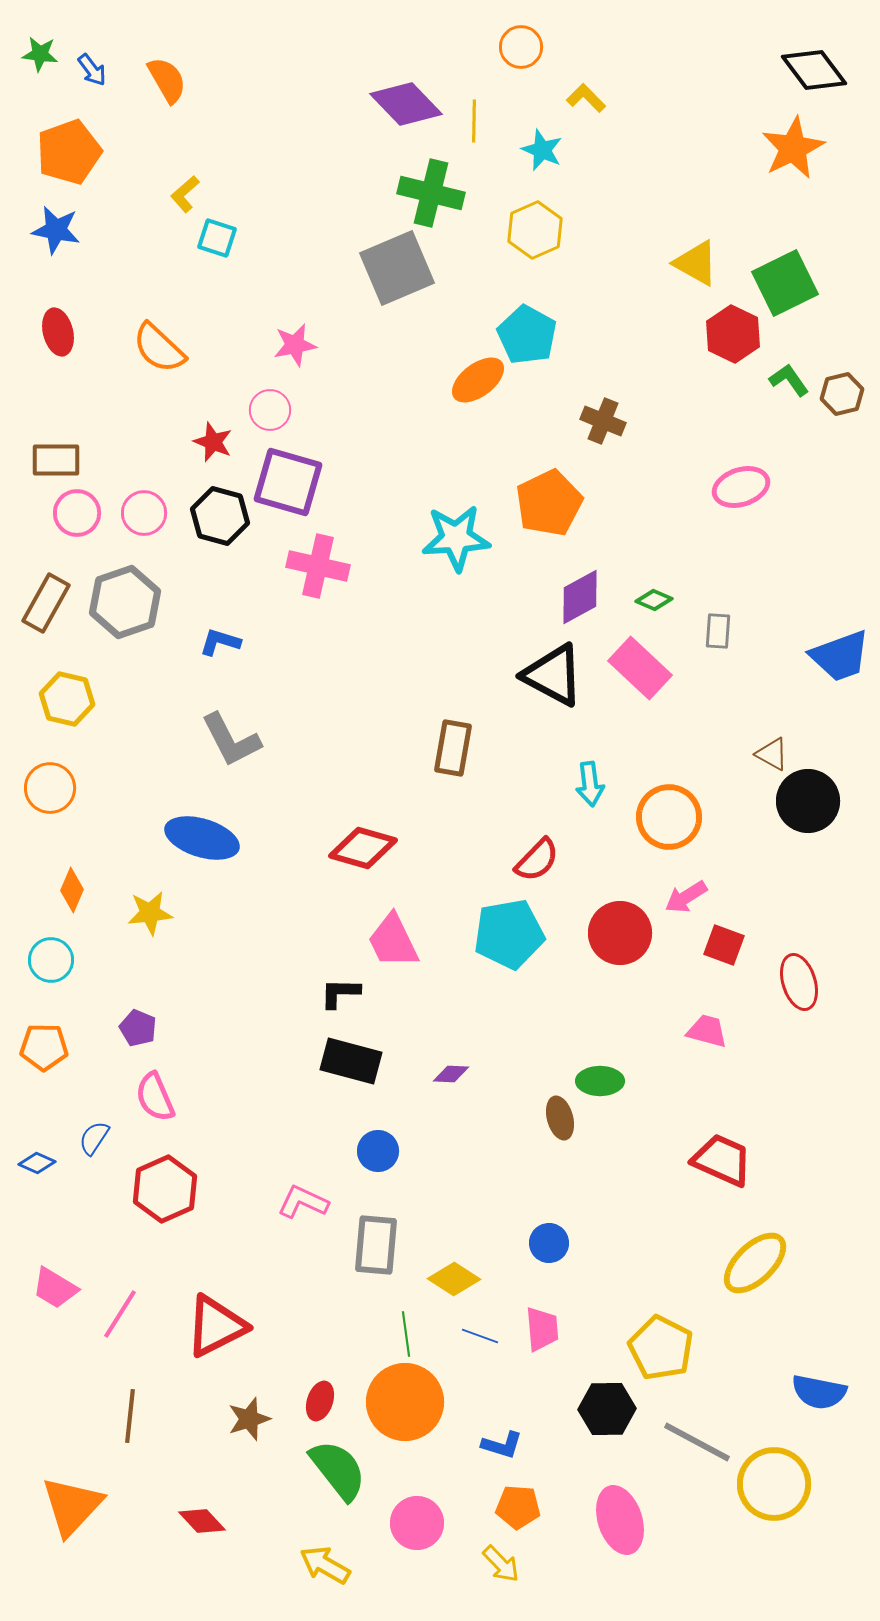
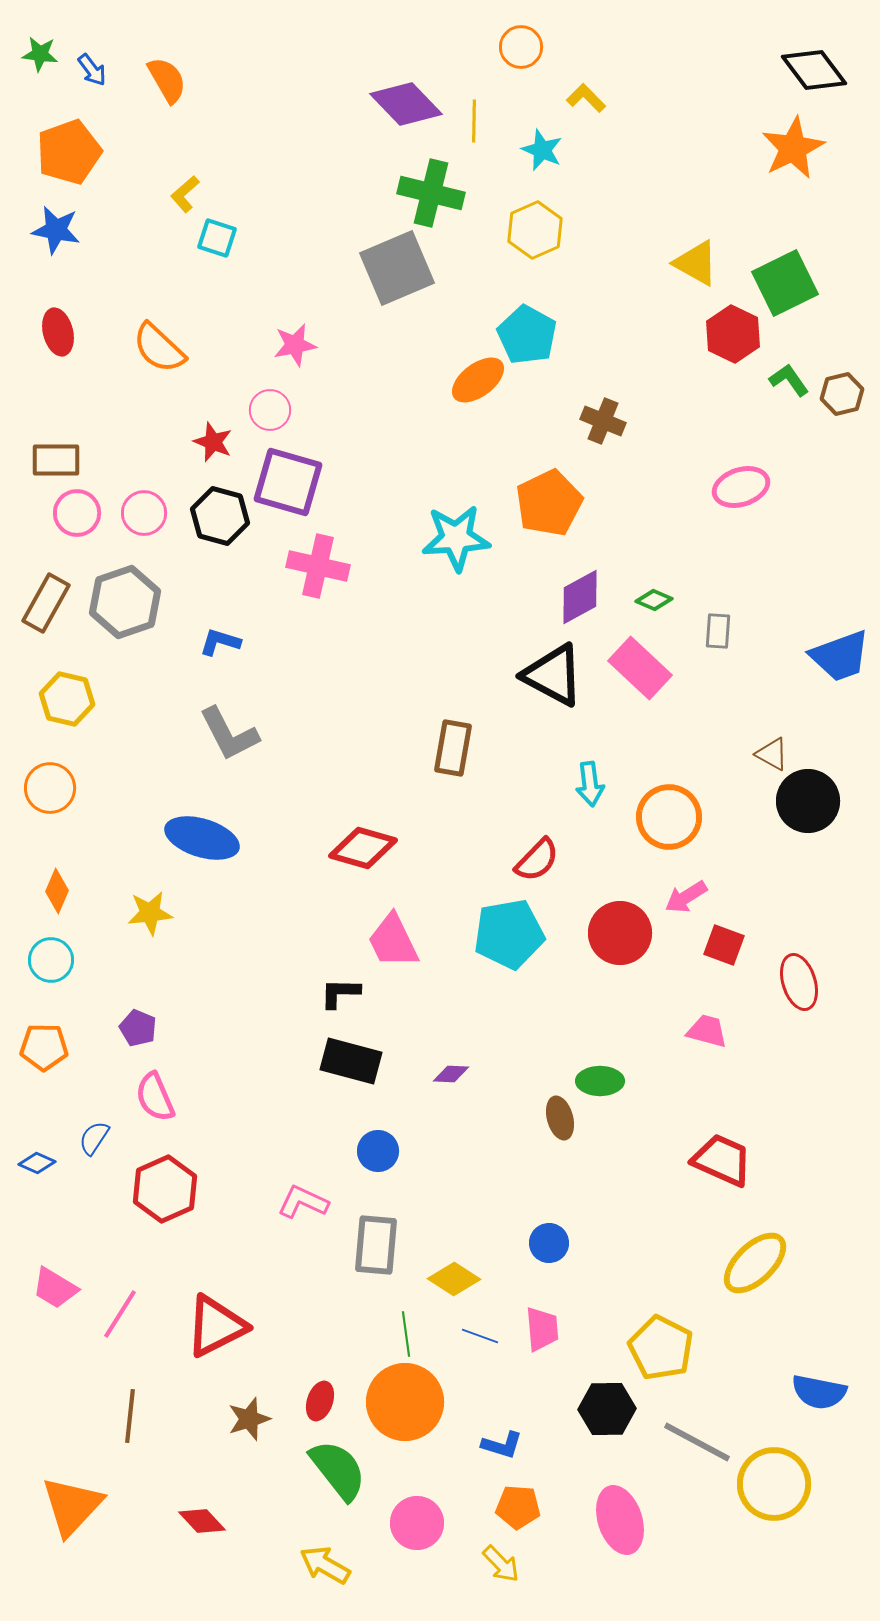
gray L-shape at (231, 740): moved 2 px left, 6 px up
orange diamond at (72, 890): moved 15 px left, 1 px down
